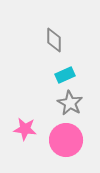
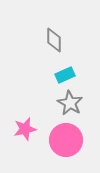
pink star: rotated 20 degrees counterclockwise
